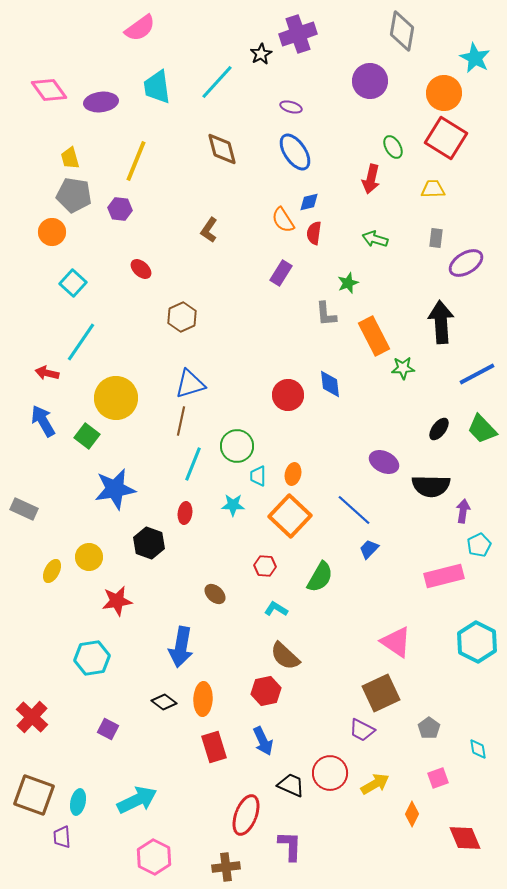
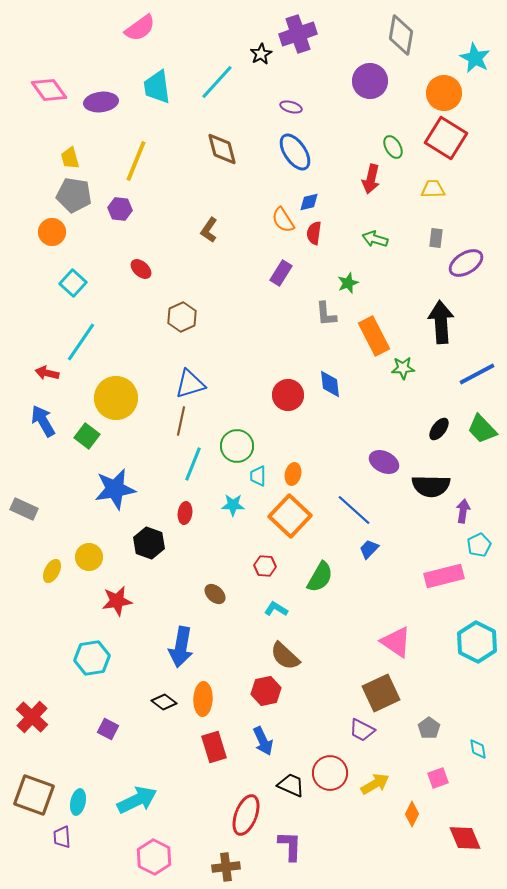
gray diamond at (402, 31): moved 1 px left, 4 px down
